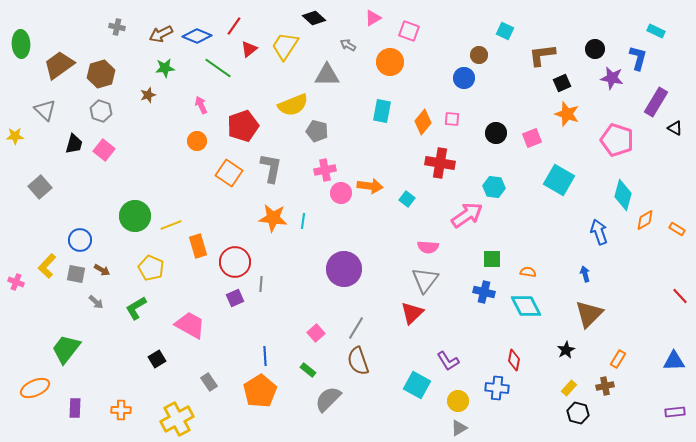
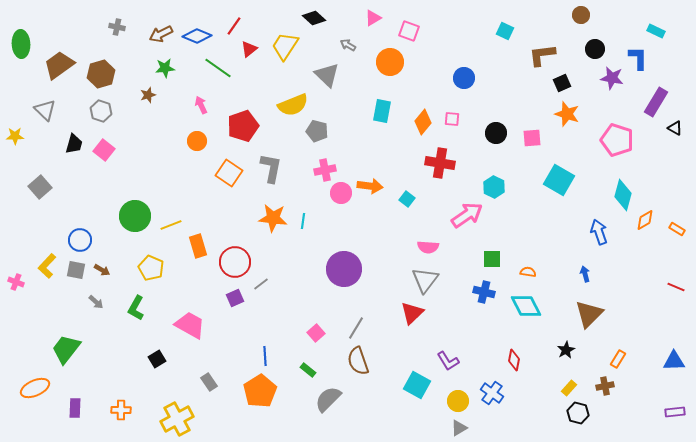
brown circle at (479, 55): moved 102 px right, 40 px up
blue L-shape at (638, 58): rotated 15 degrees counterclockwise
gray triangle at (327, 75): rotated 44 degrees clockwise
pink square at (532, 138): rotated 18 degrees clockwise
cyan hexagon at (494, 187): rotated 20 degrees clockwise
gray square at (76, 274): moved 4 px up
gray line at (261, 284): rotated 49 degrees clockwise
red line at (680, 296): moved 4 px left, 9 px up; rotated 24 degrees counterclockwise
green L-shape at (136, 308): rotated 30 degrees counterclockwise
blue cross at (497, 388): moved 5 px left, 5 px down; rotated 30 degrees clockwise
